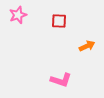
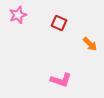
red square: moved 2 px down; rotated 21 degrees clockwise
orange arrow: moved 3 px right, 2 px up; rotated 70 degrees clockwise
